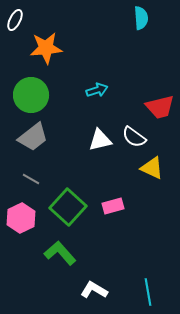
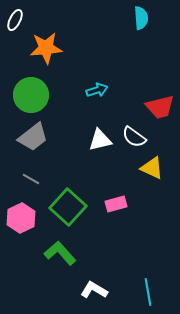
pink rectangle: moved 3 px right, 2 px up
